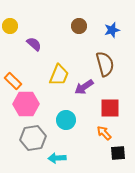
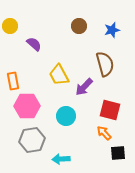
yellow trapezoid: rotated 130 degrees clockwise
orange rectangle: rotated 36 degrees clockwise
purple arrow: rotated 12 degrees counterclockwise
pink hexagon: moved 1 px right, 2 px down
red square: moved 2 px down; rotated 15 degrees clockwise
cyan circle: moved 4 px up
gray hexagon: moved 1 px left, 2 px down
cyan arrow: moved 4 px right, 1 px down
